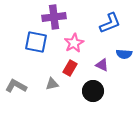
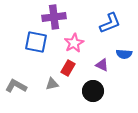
red rectangle: moved 2 px left
